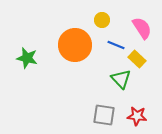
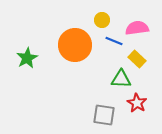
pink semicircle: moved 5 px left; rotated 65 degrees counterclockwise
blue line: moved 2 px left, 4 px up
green star: rotated 30 degrees clockwise
green triangle: rotated 45 degrees counterclockwise
red star: moved 13 px up; rotated 24 degrees clockwise
